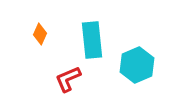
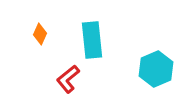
cyan hexagon: moved 19 px right, 4 px down
red L-shape: rotated 16 degrees counterclockwise
